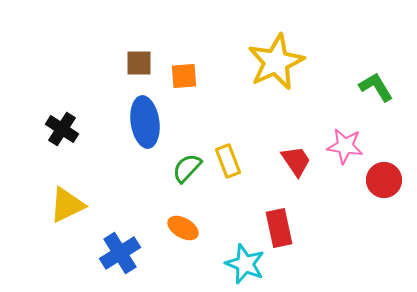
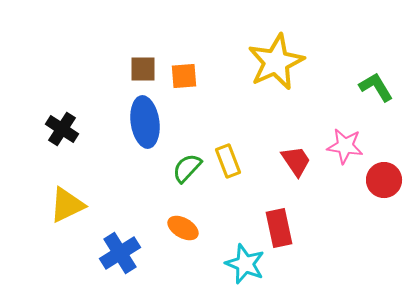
brown square: moved 4 px right, 6 px down
